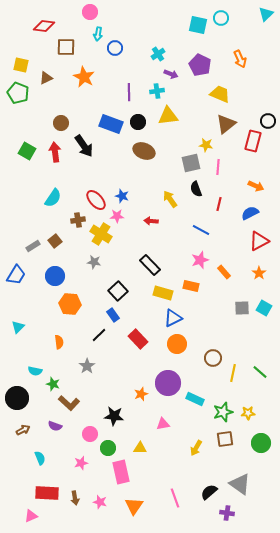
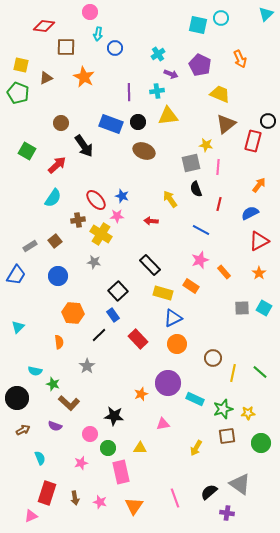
red arrow at (55, 152): moved 2 px right, 13 px down; rotated 54 degrees clockwise
orange arrow at (256, 186): moved 3 px right, 1 px up; rotated 77 degrees counterclockwise
gray rectangle at (33, 246): moved 3 px left
blue circle at (55, 276): moved 3 px right
orange rectangle at (191, 286): rotated 21 degrees clockwise
orange hexagon at (70, 304): moved 3 px right, 9 px down
green star at (223, 412): moved 3 px up
brown square at (225, 439): moved 2 px right, 3 px up
red rectangle at (47, 493): rotated 75 degrees counterclockwise
